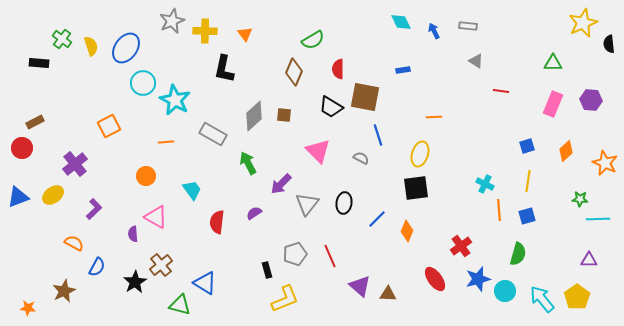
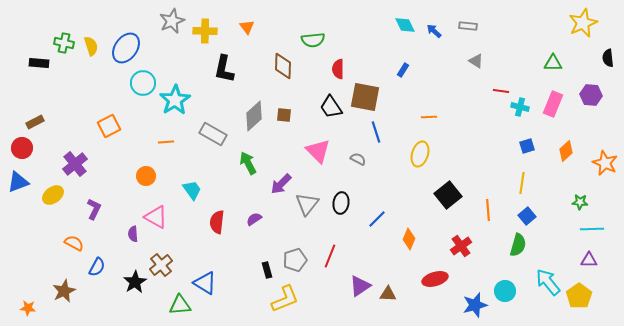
cyan diamond at (401, 22): moved 4 px right, 3 px down
blue arrow at (434, 31): rotated 21 degrees counterclockwise
orange triangle at (245, 34): moved 2 px right, 7 px up
green cross at (62, 39): moved 2 px right, 4 px down; rotated 24 degrees counterclockwise
green semicircle at (313, 40): rotated 25 degrees clockwise
black semicircle at (609, 44): moved 1 px left, 14 px down
blue rectangle at (403, 70): rotated 48 degrees counterclockwise
brown diamond at (294, 72): moved 11 px left, 6 px up; rotated 20 degrees counterclockwise
cyan star at (175, 100): rotated 12 degrees clockwise
purple hexagon at (591, 100): moved 5 px up
black trapezoid at (331, 107): rotated 25 degrees clockwise
orange line at (434, 117): moved 5 px left
blue line at (378, 135): moved 2 px left, 3 px up
gray semicircle at (361, 158): moved 3 px left, 1 px down
yellow line at (528, 181): moved 6 px left, 2 px down
cyan cross at (485, 184): moved 35 px right, 77 px up; rotated 12 degrees counterclockwise
black square at (416, 188): moved 32 px right, 7 px down; rotated 32 degrees counterclockwise
blue triangle at (18, 197): moved 15 px up
green star at (580, 199): moved 3 px down
black ellipse at (344, 203): moved 3 px left
purple L-shape at (94, 209): rotated 20 degrees counterclockwise
orange line at (499, 210): moved 11 px left
purple semicircle at (254, 213): moved 6 px down
blue square at (527, 216): rotated 24 degrees counterclockwise
cyan line at (598, 219): moved 6 px left, 10 px down
orange diamond at (407, 231): moved 2 px right, 8 px down
gray pentagon at (295, 254): moved 6 px down
green semicircle at (518, 254): moved 9 px up
red line at (330, 256): rotated 45 degrees clockwise
red ellipse at (435, 279): rotated 70 degrees counterclockwise
blue star at (478, 279): moved 3 px left, 26 px down
purple triangle at (360, 286): rotated 45 degrees clockwise
yellow pentagon at (577, 297): moved 2 px right, 1 px up
cyan arrow at (542, 299): moved 6 px right, 17 px up
green triangle at (180, 305): rotated 20 degrees counterclockwise
